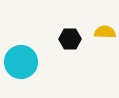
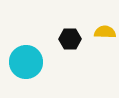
cyan circle: moved 5 px right
